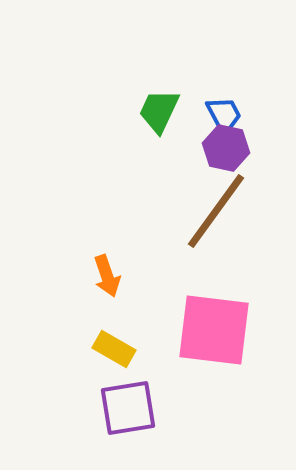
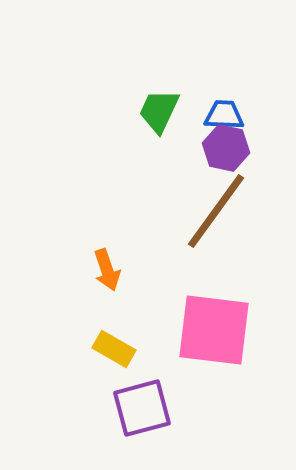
blue trapezoid: rotated 60 degrees counterclockwise
orange arrow: moved 6 px up
purple square: moved 14 px right; rotated 6 degrees counterclockwise
